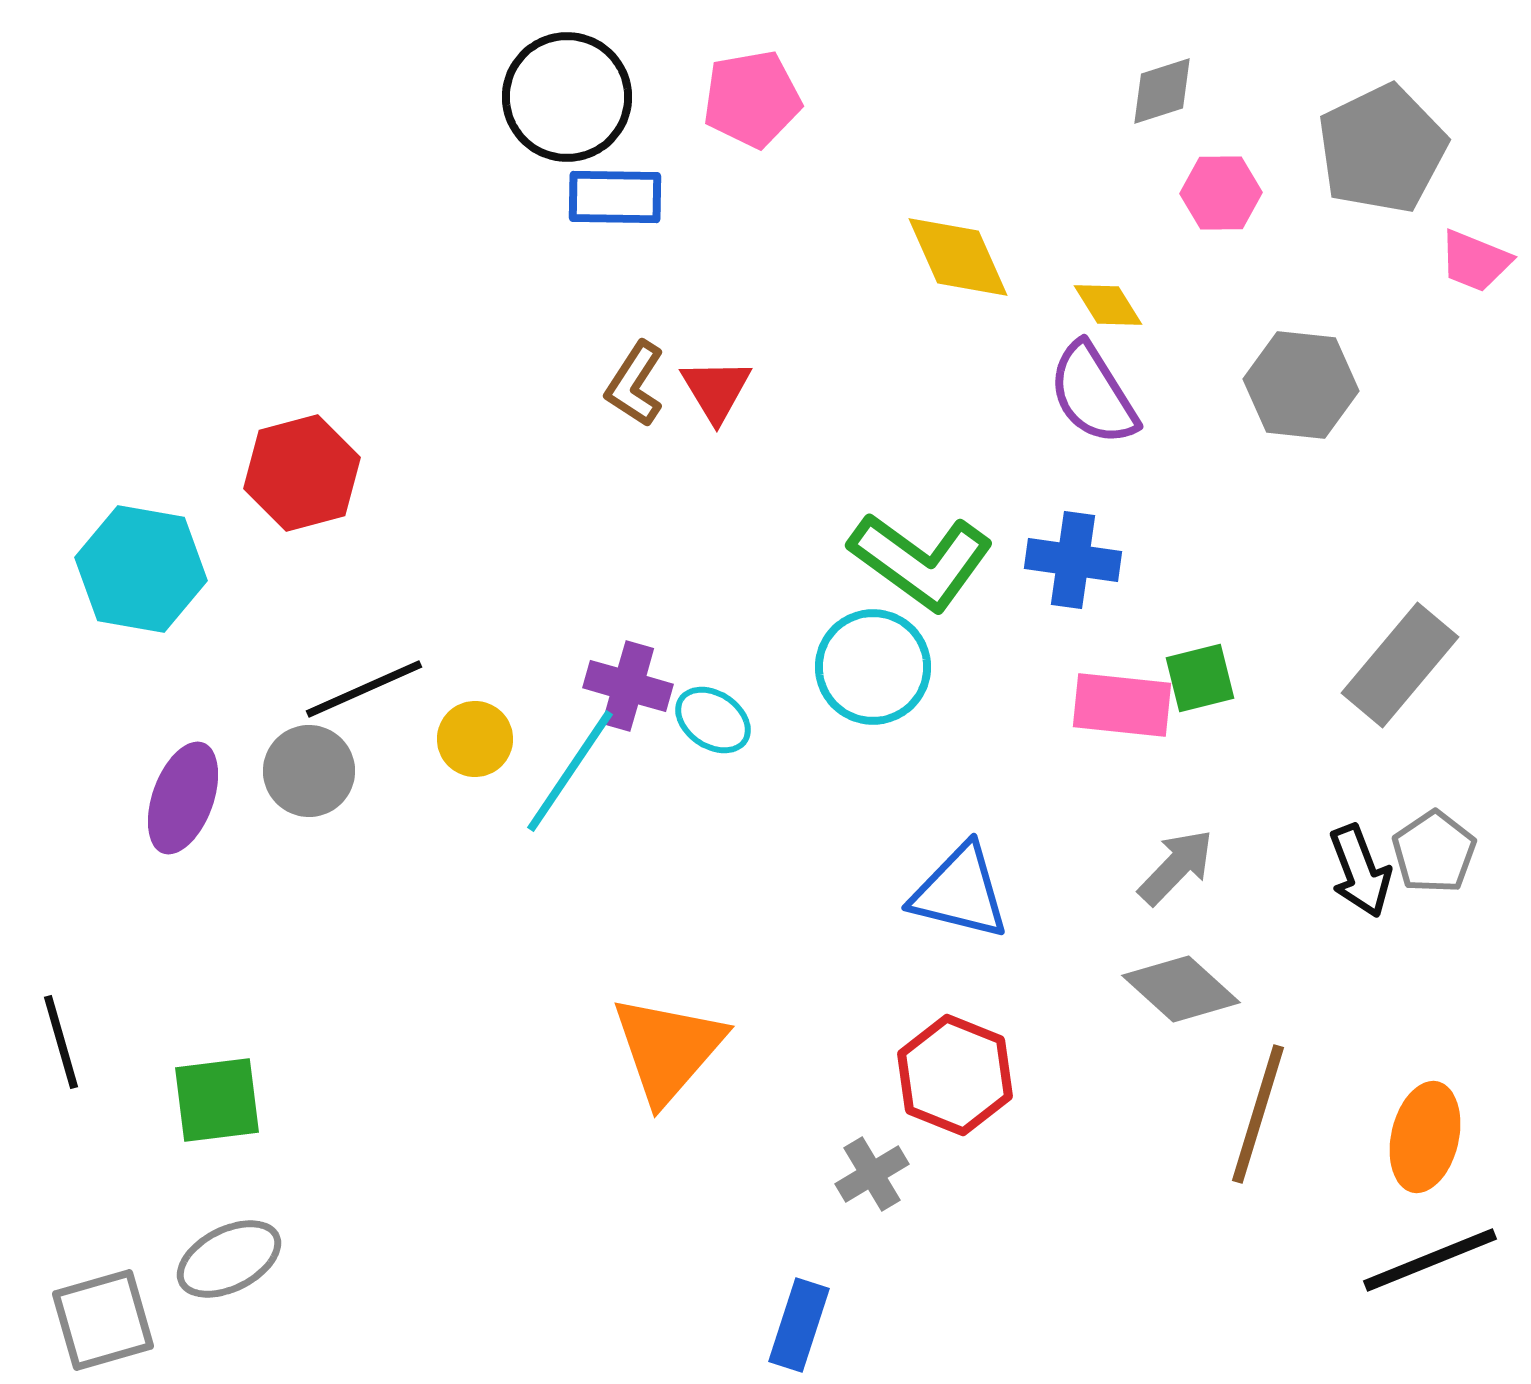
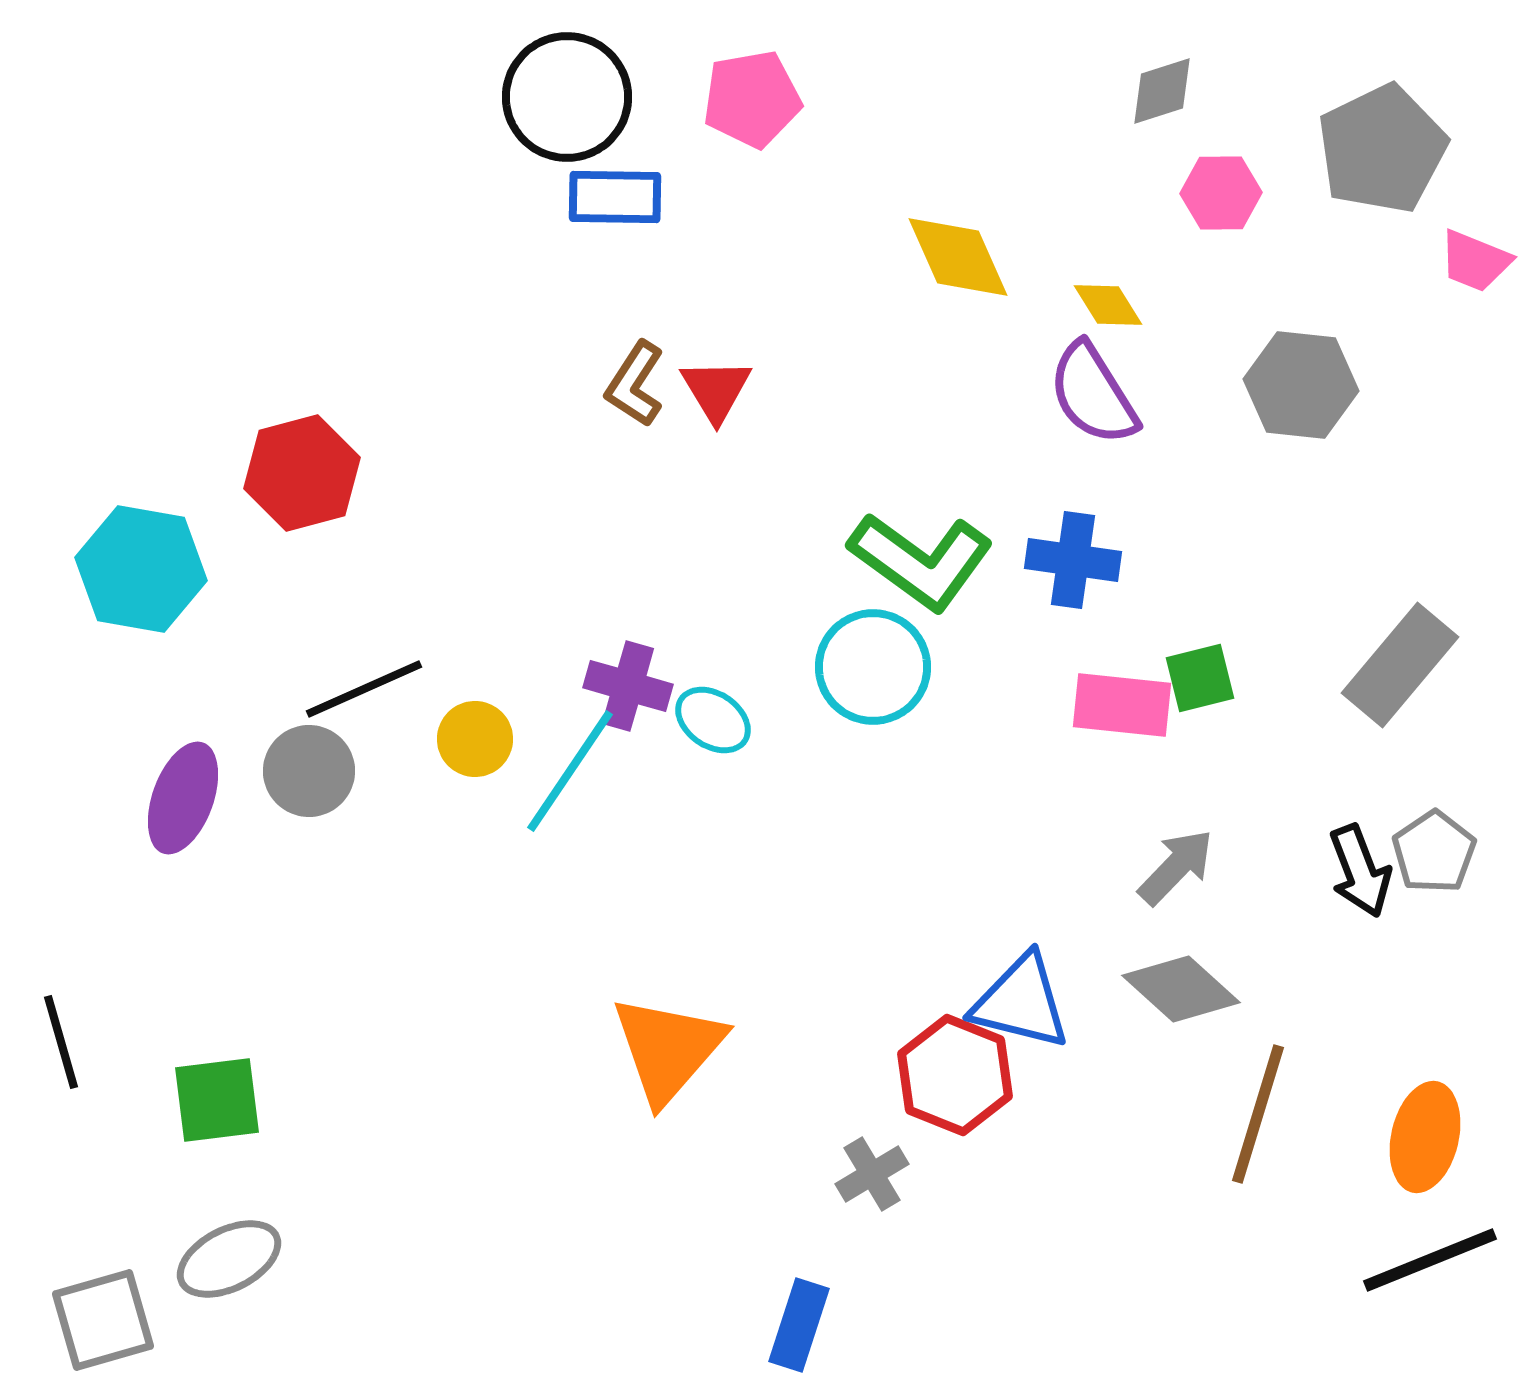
blue triangle at (960, 892): moved 61 px right, 110 px down
